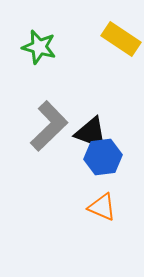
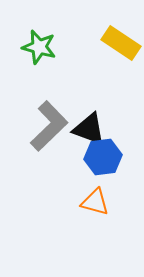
yellow rectangle: moved 4 px down
black triangle: moved 2 px left, 4 px up
orange triangle: moved 7 px left, 5 px up; rotated 8 degrees counterclockwise
